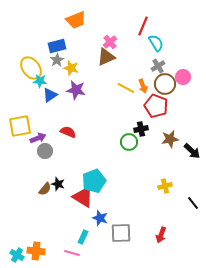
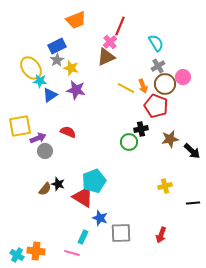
red line: moved 23 px left
blue rectangle: rotated 12 degrees counterclockwise
black line: rotated 56 degrees counterclockwise
